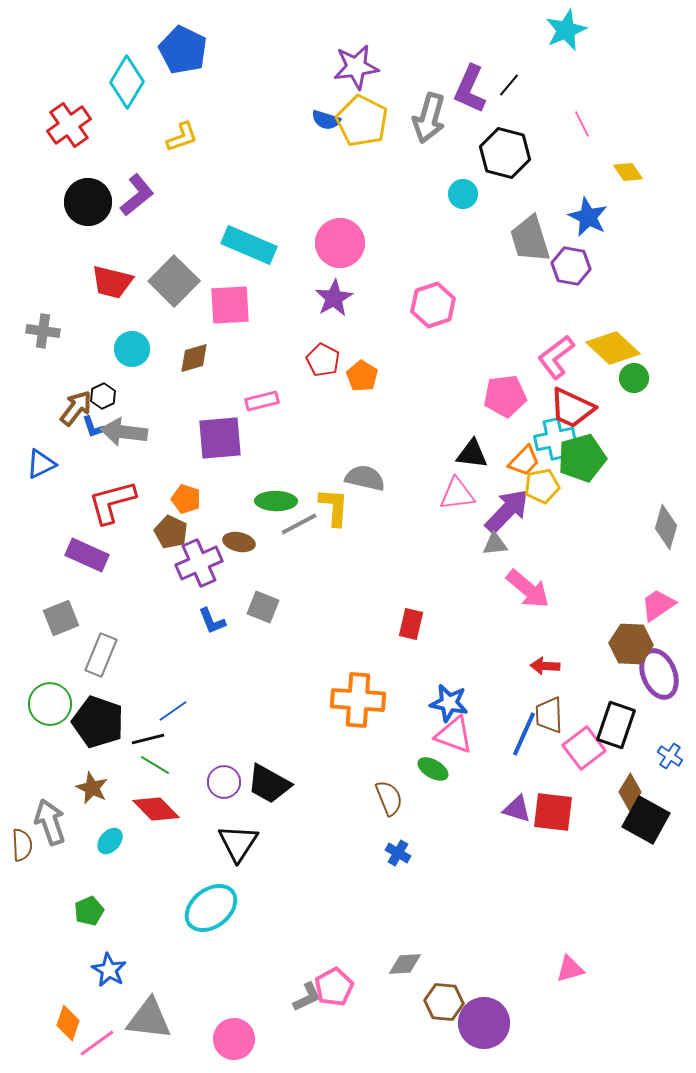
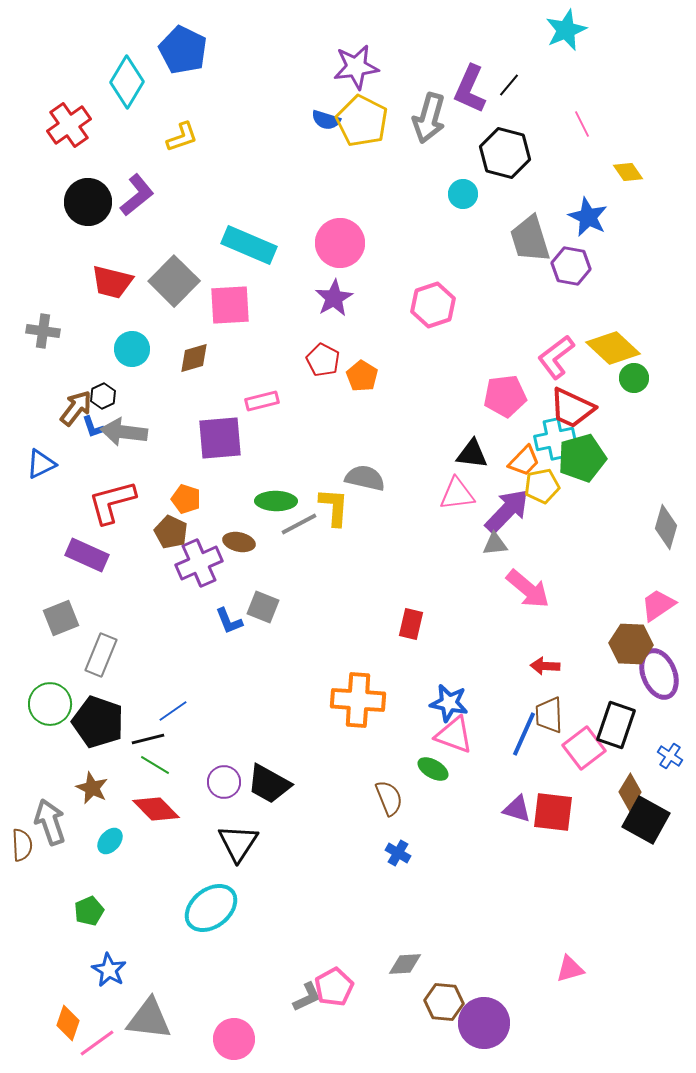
blue L-shape at (212, 621): moved 17 px right
